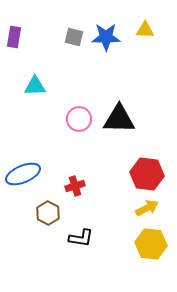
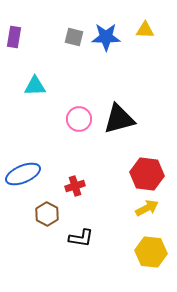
black triangle: rotated 16 degrees counterclockwise
brown hexagon: moved 1 px left, 1 px down
yellow hexagon: moved 8 px down
